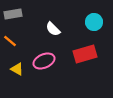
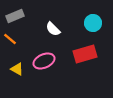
gray rectangle: moved 2 px right, 2 px down; rotated 12 degrees counterclockwise
cyan circle: moved 1 px left, 1 px down
orange line: moved 2 px up
